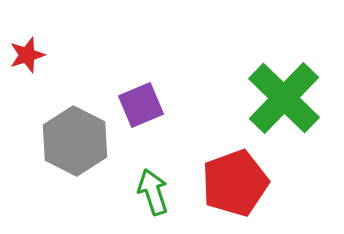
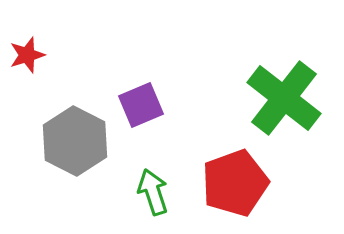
green cross: rotated 6 degrees counterclockwise
